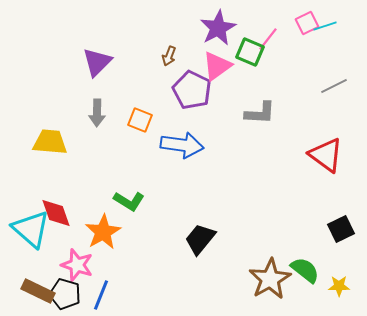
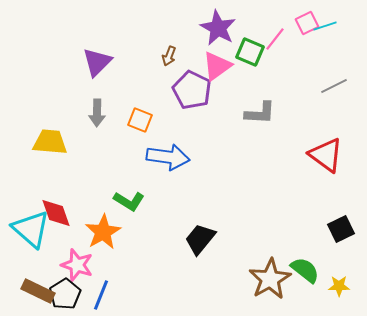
purple star: rotated 15 degrees counterclockwise
pink line: moved 7 px right
blue arrow: moved 14 px left, 12 px down
black pentagon: rotated 24 degrees clockwise
